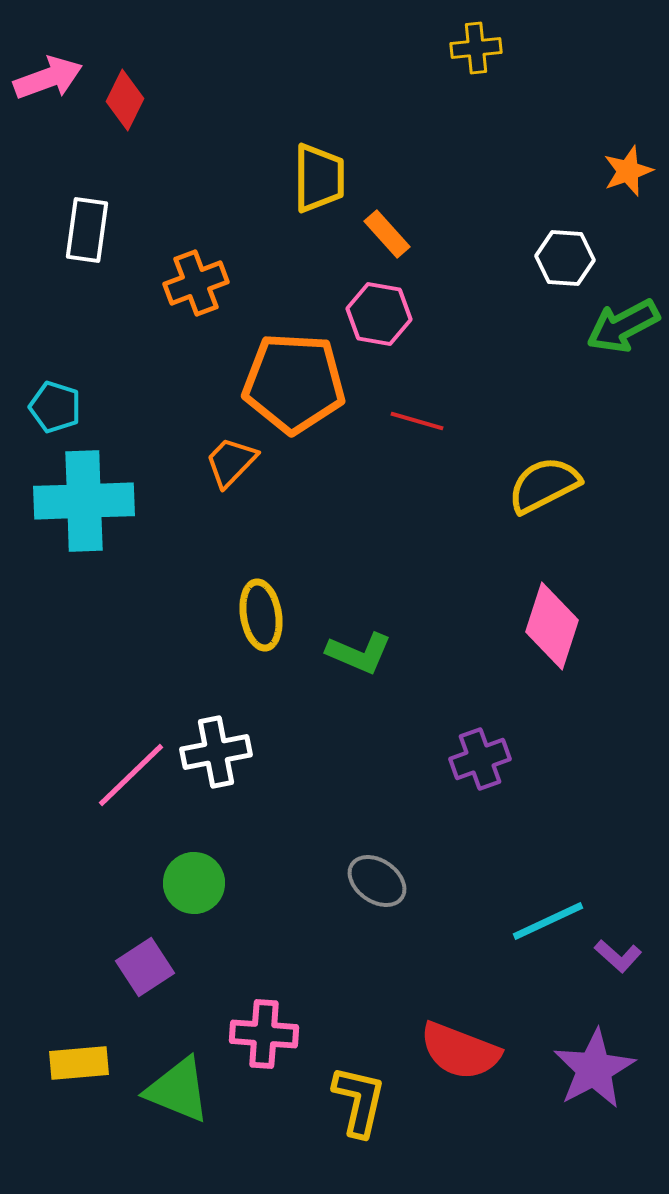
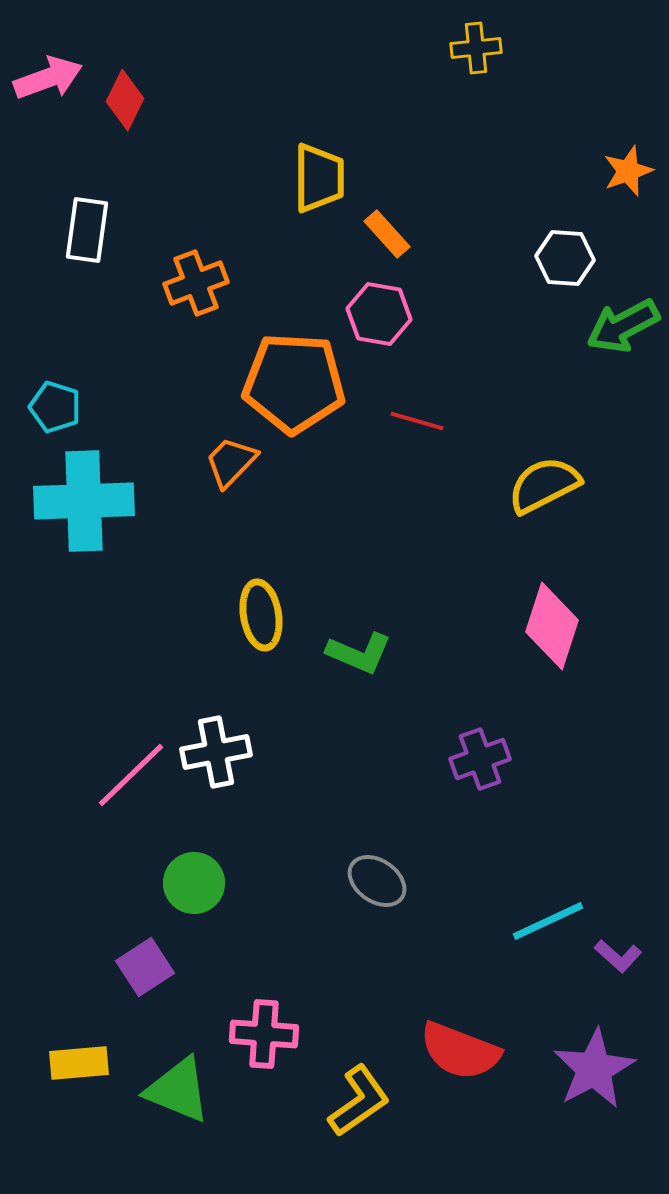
yellow L-shape: rotated 42 degrees clockwise
